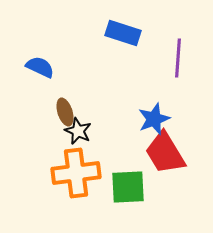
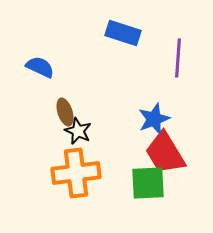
green square: moved 20 px right, 4 px up
